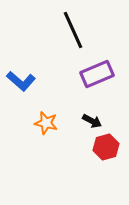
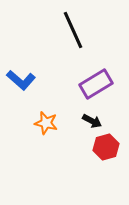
purple rectangle: moved 1 px left, 10 px down; rotated 8 degrees counterclockwise
blue L-shape: moved 1 px up
